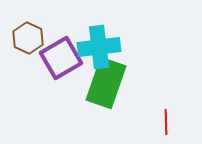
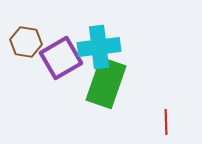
brown hexagon: moved 2 px left, 4 px down; rotated 16 degrees counterclockwise
